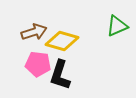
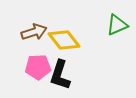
green triangle: moved 1 px up
yellow diamond: moved 2 px right, 1 px up; rotated 36 degrees clockwise
pink pentagon: moved 3 px down; rotated 10 degrees counterclockwise
